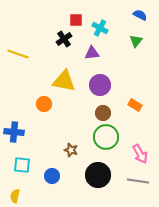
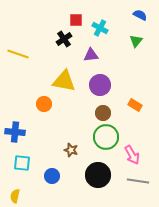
purple triangle: moved 1 px left, 2 px down
blue cross: moved 1 px right
pink arrow: moved 8 px left, 1 px down
cyan square: moved 2 px up
